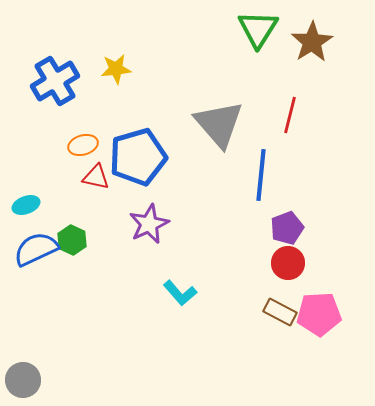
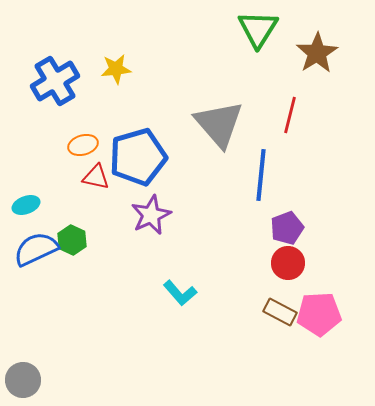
brown star: moved 5 px right, 11 px down
purple star: moved 2 px right, 9 px up
